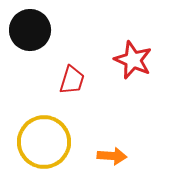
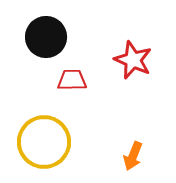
black circle: moved 16 px right, 7 px down
red trapezoid: rotated 108 degrees counterclockwise
orange arrow: moved 21 px right; rotated 108 degrees clockwise
